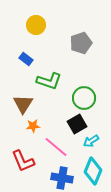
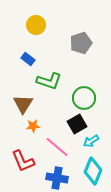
blue rectangle: moved 2 px right
pink line: moved 1 px right
blue cross: moved 5 px left
